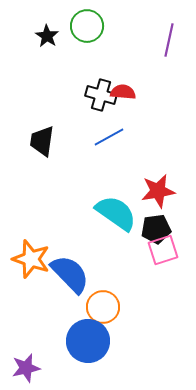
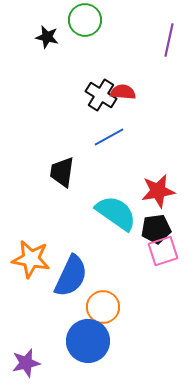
green circle: moved 2 px left, 6 px up
black star: moved 1 px down; rotated 20 degrees counterclockwise
black cross: rotated 16 degrees clockwise
black trapezoid: moved 20 px right, 31 px down
pink square: moved 1 px down
orange star: rotated 9 degrees counterclockwise
blue semicircle: moved 1 px right, 2 px down; rotated 69 degrees clockwise
purple star: moved 5 px up
